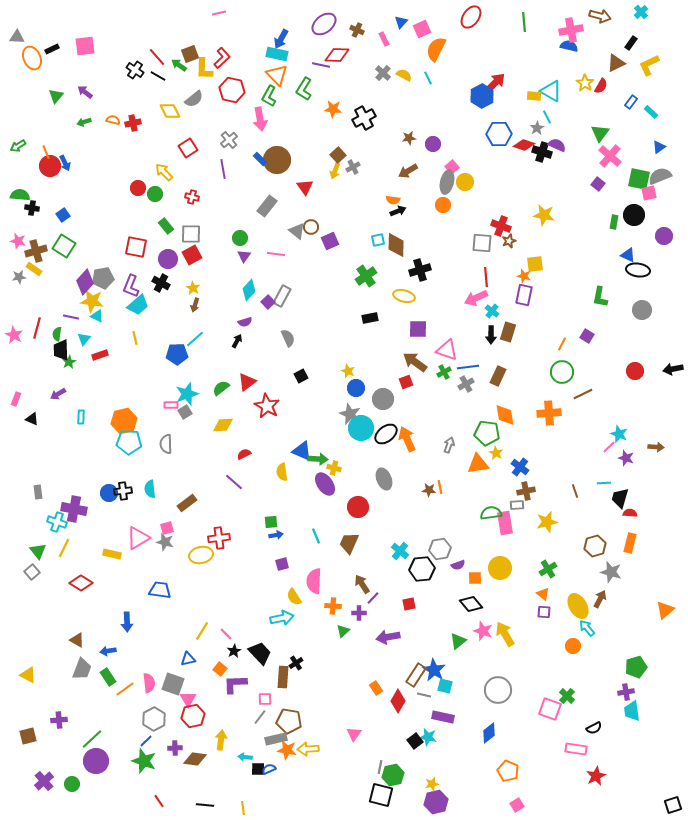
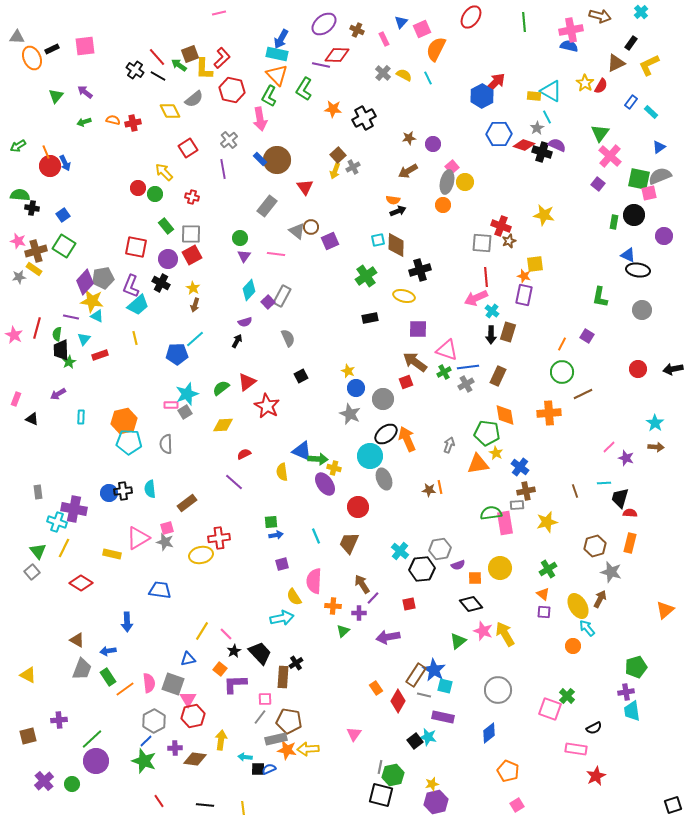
red circle at (635, 371): moved 3 px right, 2 px up
cyan circle at (361, 428): moved 9 px right, 28 px down
cyan star at (619, 434): moved 36 px right, 11 px up; rotated 12 degrees clockwise
gray hexagon at (154, 719): moved 2 px down
